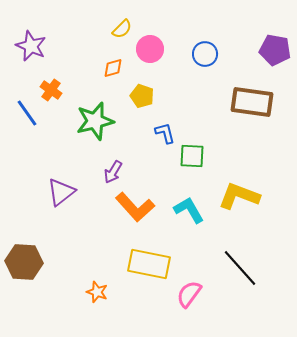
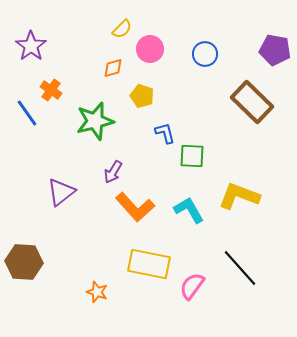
purple star: rotated 12 degrees clockwise
brown rectangle: rotated 36 degrees clockwise
pink semicircle: moved 3 px right, 8 px up
